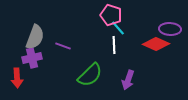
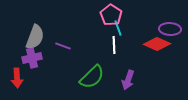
pink pentagon: rotated 15 degrees clockwise
cyan line: rotated 21 degrees clockwise
red diamond: moved 1 px right
green semicircle: moved 2 px right, 2 px down
